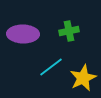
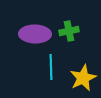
purple ellipse: moved 12 px right
cyan line: rotated 55 degrees counterclockwise
